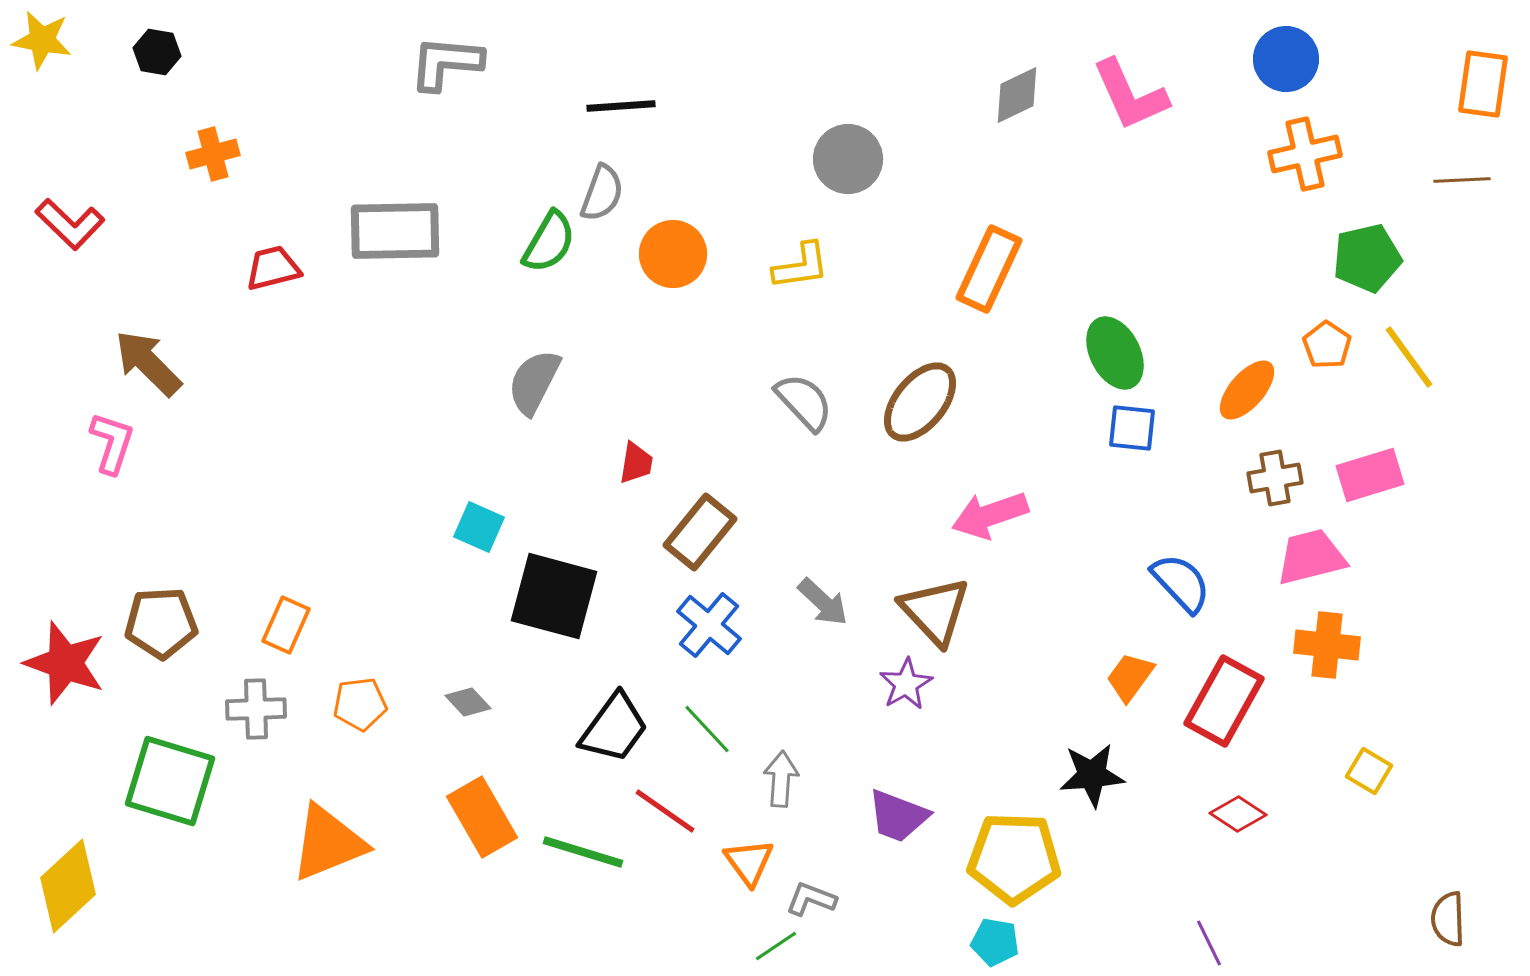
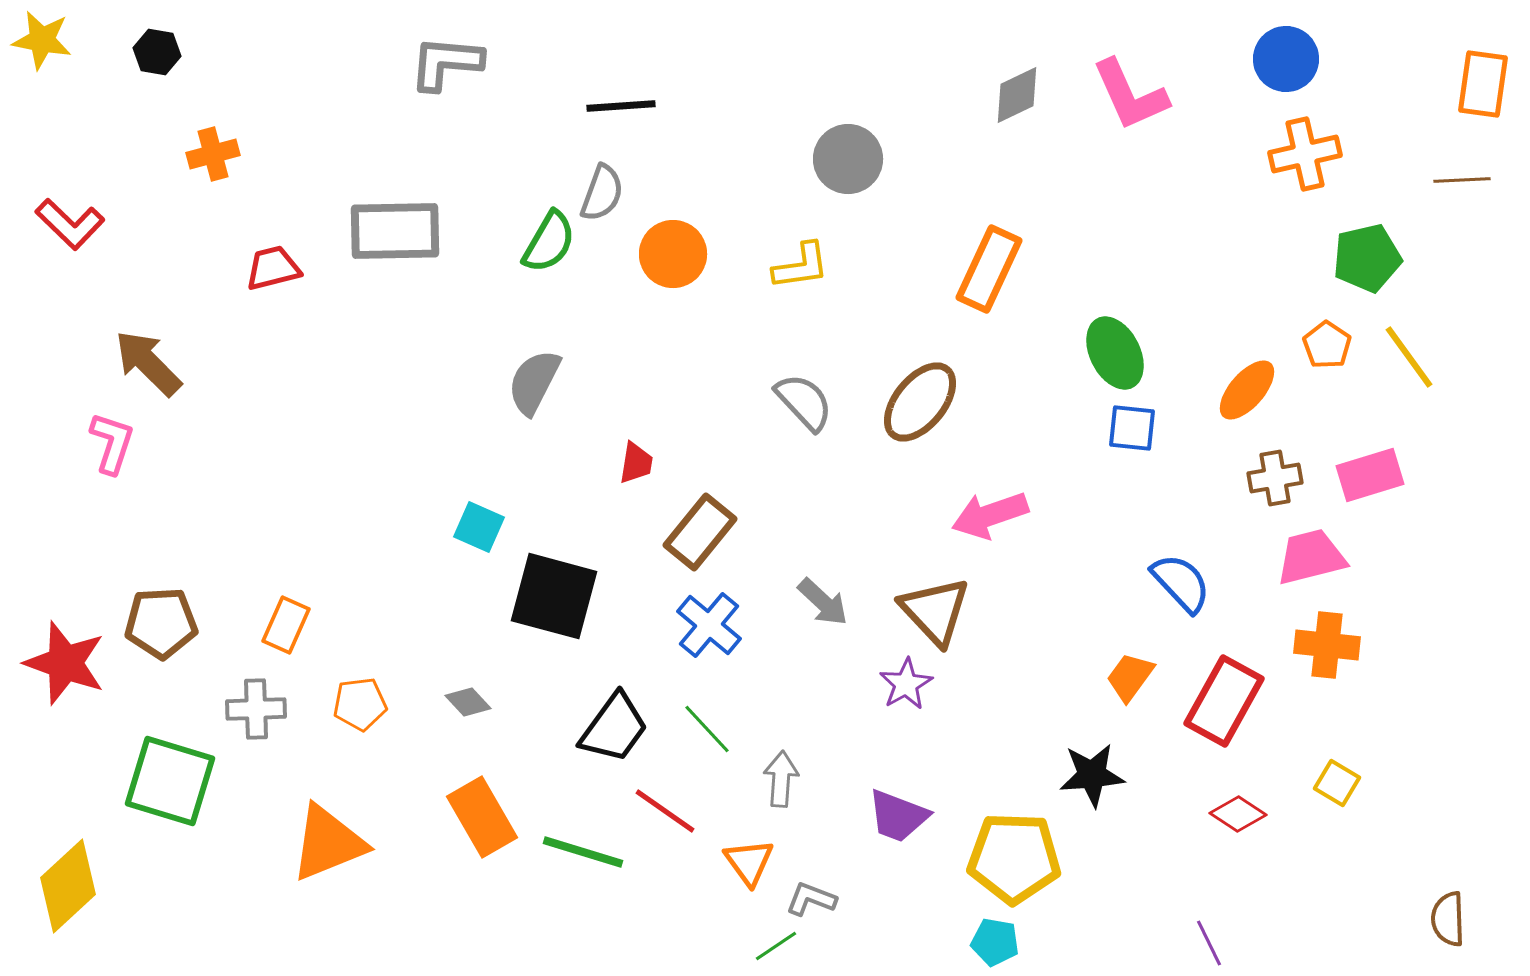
yellow square at (1369, 771): moved 32 px left, 12 px down
